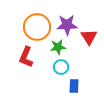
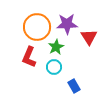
purple star: moved 1 px up
green star: moved 2 px left; rotated 21 degrees counterclockwise
red L-shape: moved 3 px right
cyan circle: moved 7 px left
blue rectangle: rotated 32 degrees counterclockwise
